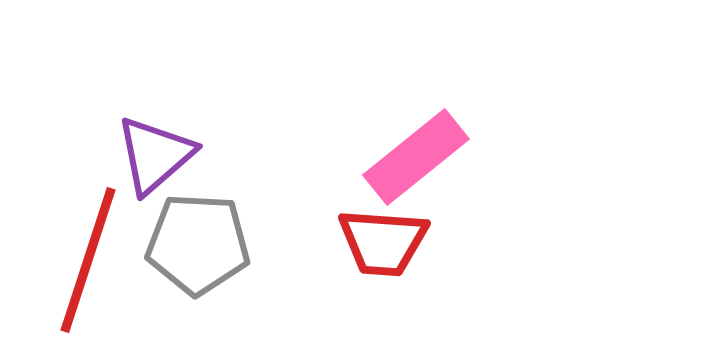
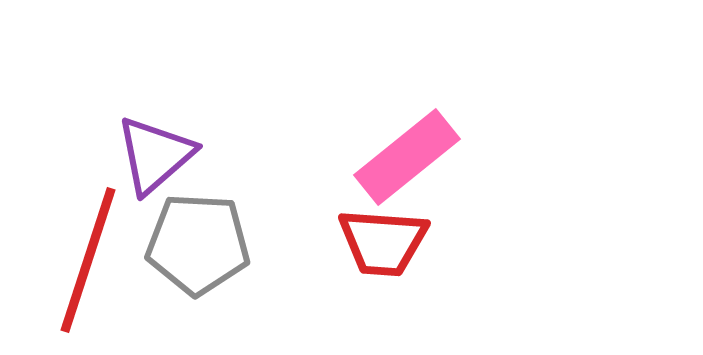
pink rectangle: moved 9 px left
